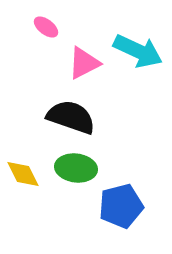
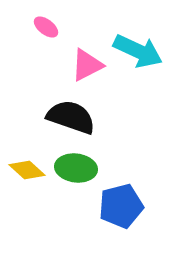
pink triangle: moved 3 px right, 2 px down
yellow diamond: moved 4 px right, 4 px up; rotated 21 degrees counterclockwise
